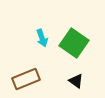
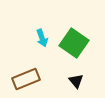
black triangle: rotated 14 degrees clockwise
